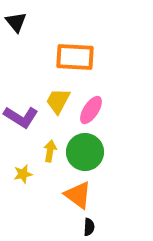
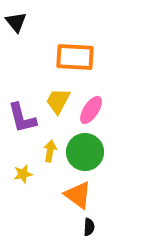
purple L-shape: moved 1 px right, 1 px down; rotated 44 degrees clockwise
